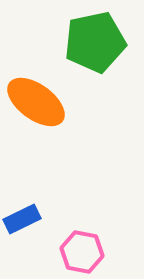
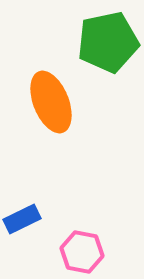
green pentagon: moved 13 px right
orange ellipse: moved 15 px right; rotated 32 degrees clockwise
